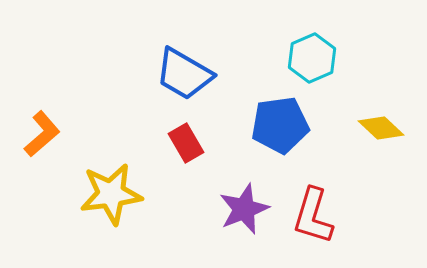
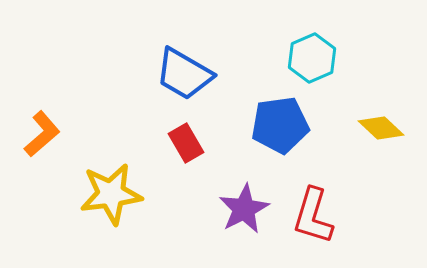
purple star: rotated 6 degrees counterclockwise
